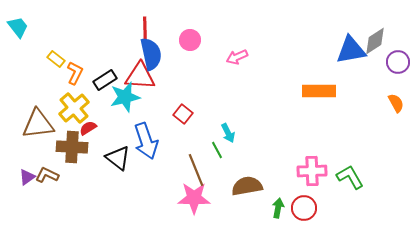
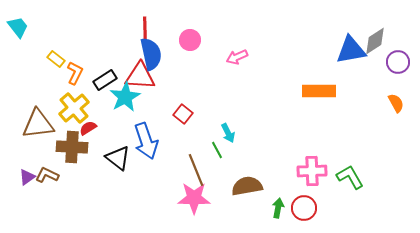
cyan star: rotated 16 degrees counterclockwise
